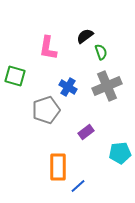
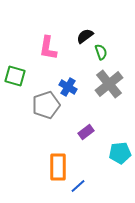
gray cross: moved 2 px right, 2 px up; rotated 16 degrees counterclockwise
gray pentagon: moved 5 px up
